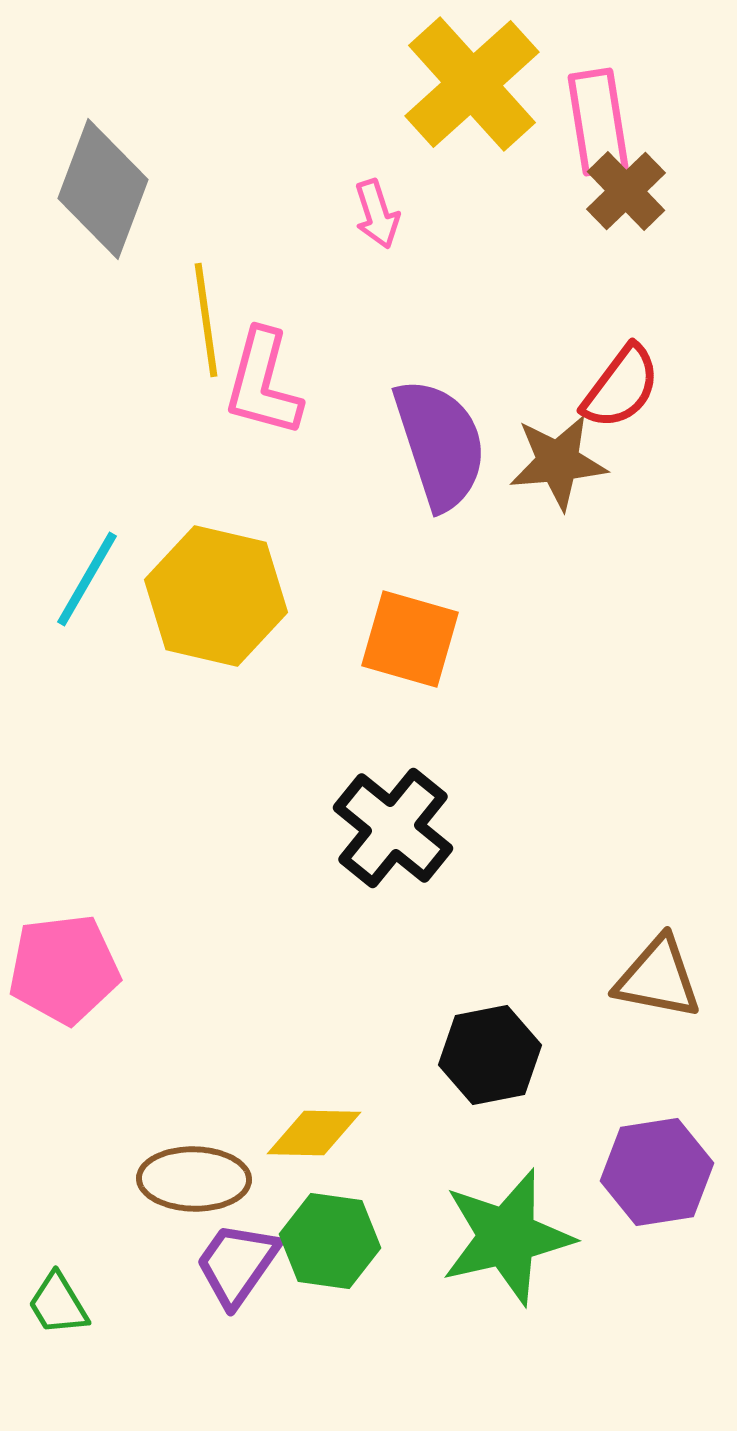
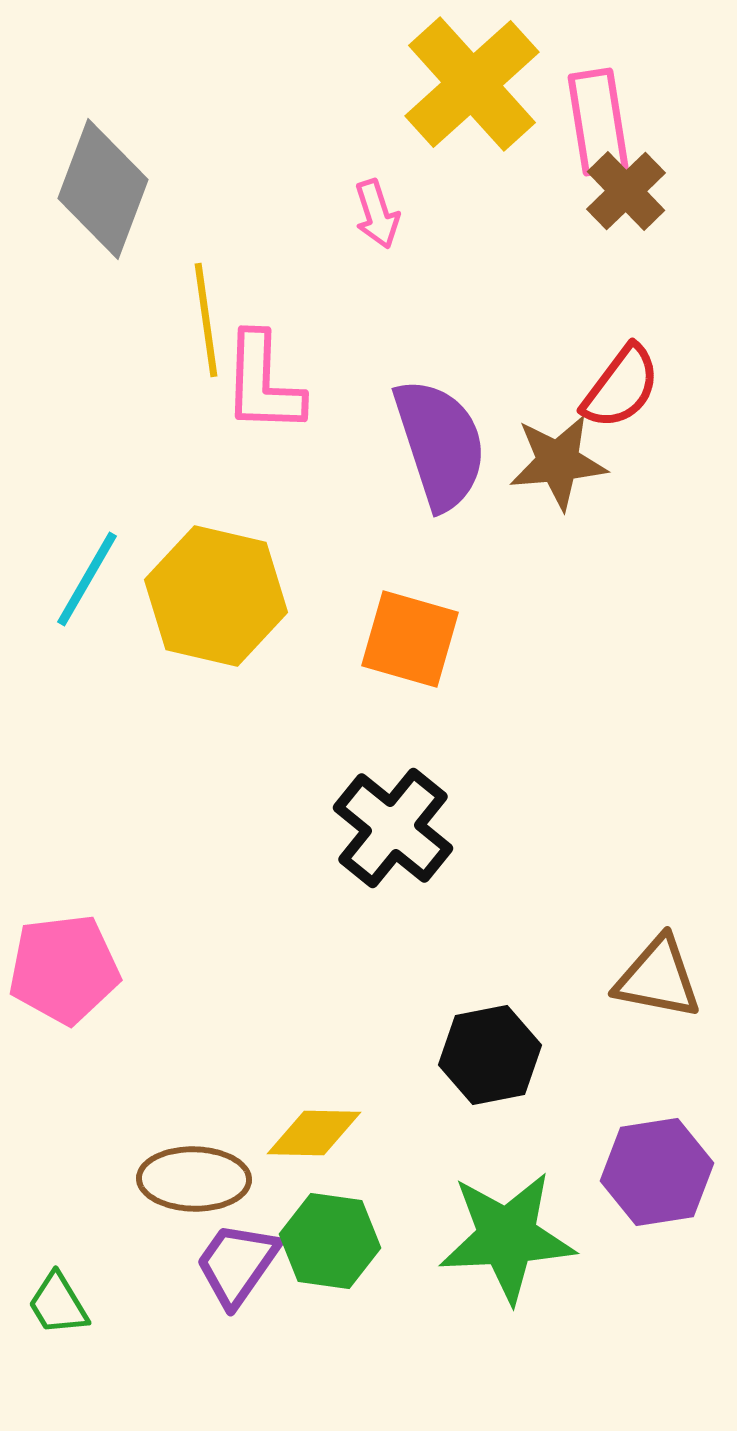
pink L-shape: rotated 13 degrees counterclockwise
green star: rotated 10 degrees clockwise
